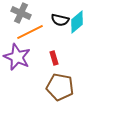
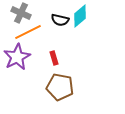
cyan diamond: moved 3 px right, 6 px up
orange line: moved 2 px left
purple star: rotated 20 degrees clockwise
